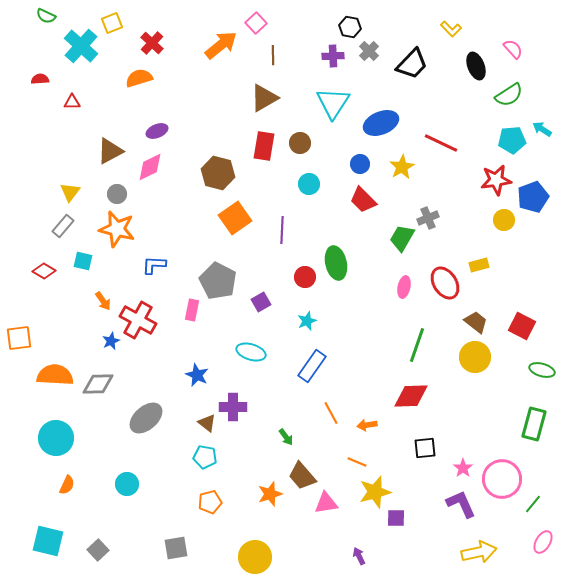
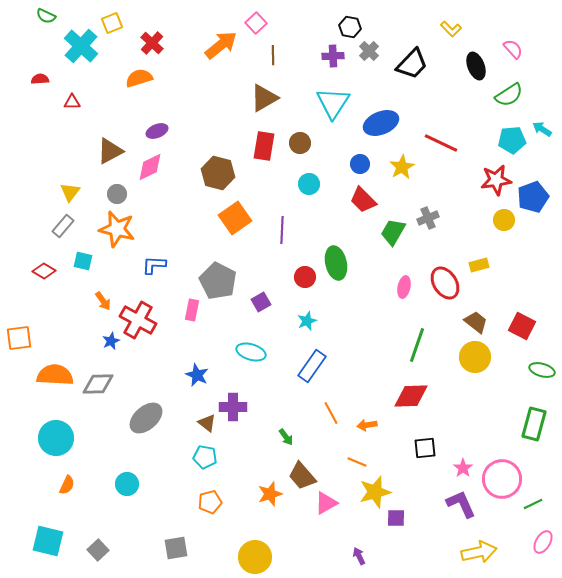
green trapezoid at (402, 238): moved 9 px left, 6 px up
pink triangle at (326, 503): rotated 20 degrees counterclockwise
green line at (533, 504): rotated 24 degrees clockwise
